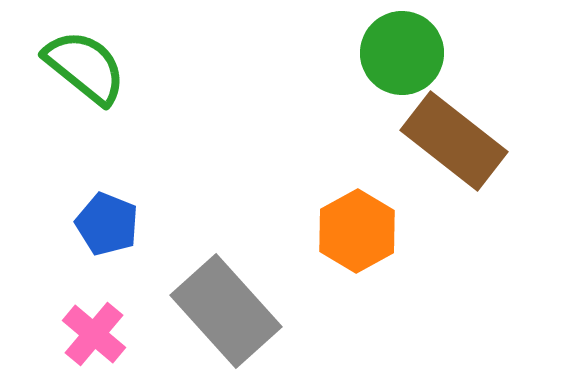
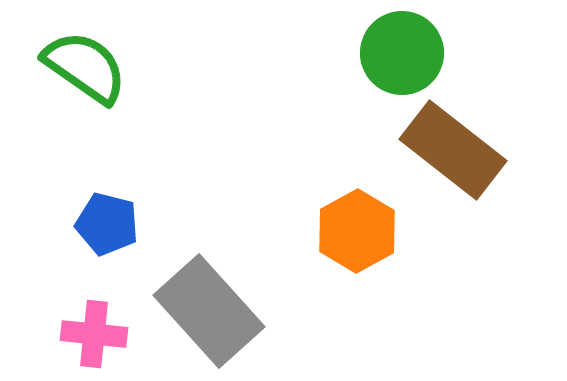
green semicircle: rotated 4 degrees counterclockwise
brown rectangle: moved 1 px left, 9 px down
blue pentagon: rotated 8 degrees counterclockwise
gray rectangle: moved 17 px left
pink cross: rotated 34 degrees counterclockwise
